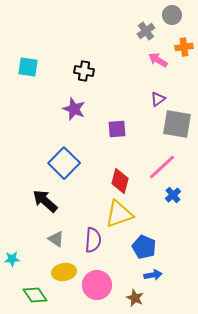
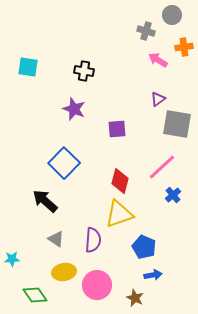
gray cross: rotated 36 degrees counterclockwise
